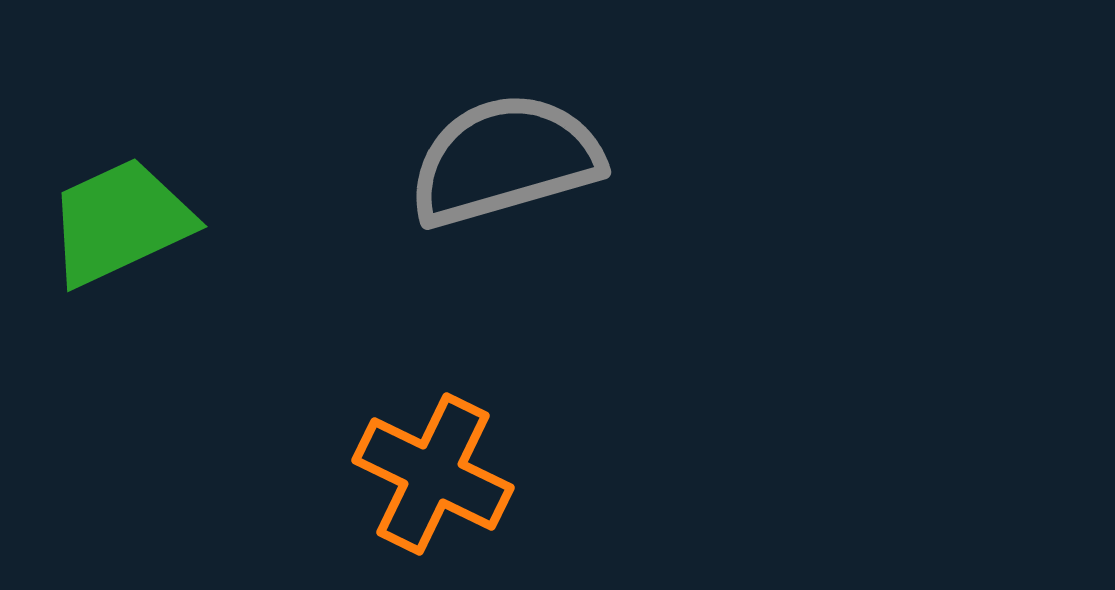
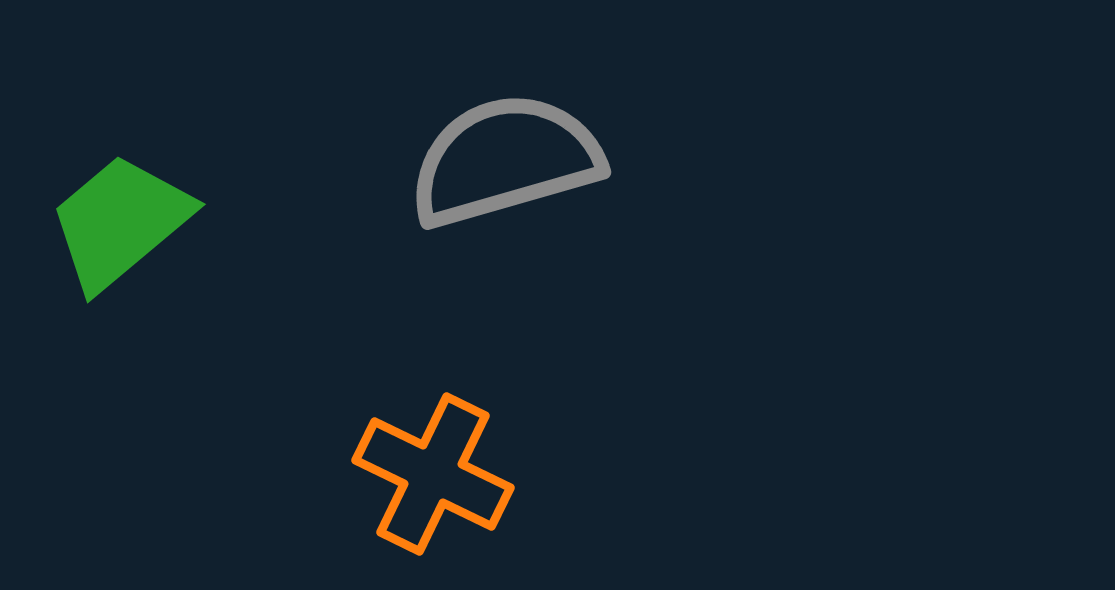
green trapezoid: rotated 15 degrees counterclockwise
